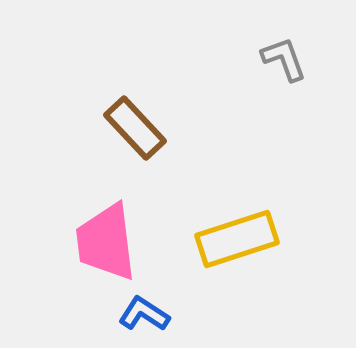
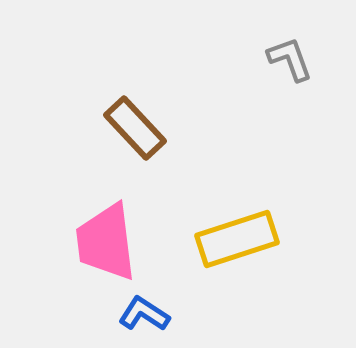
gray L-shape: moved 6 px right
